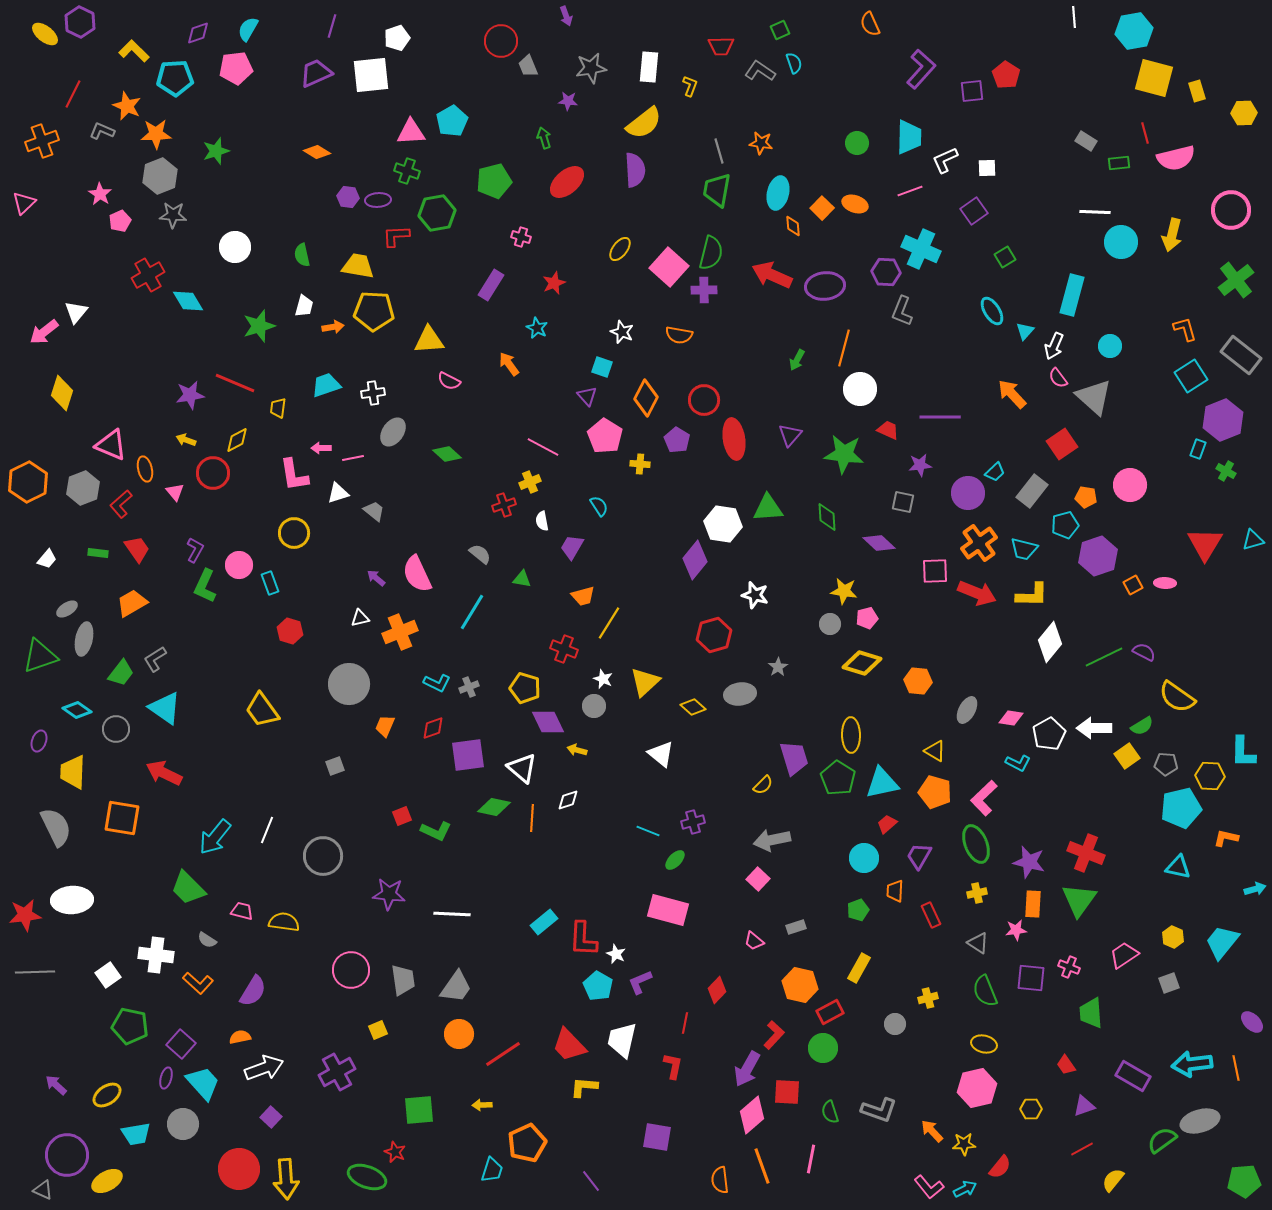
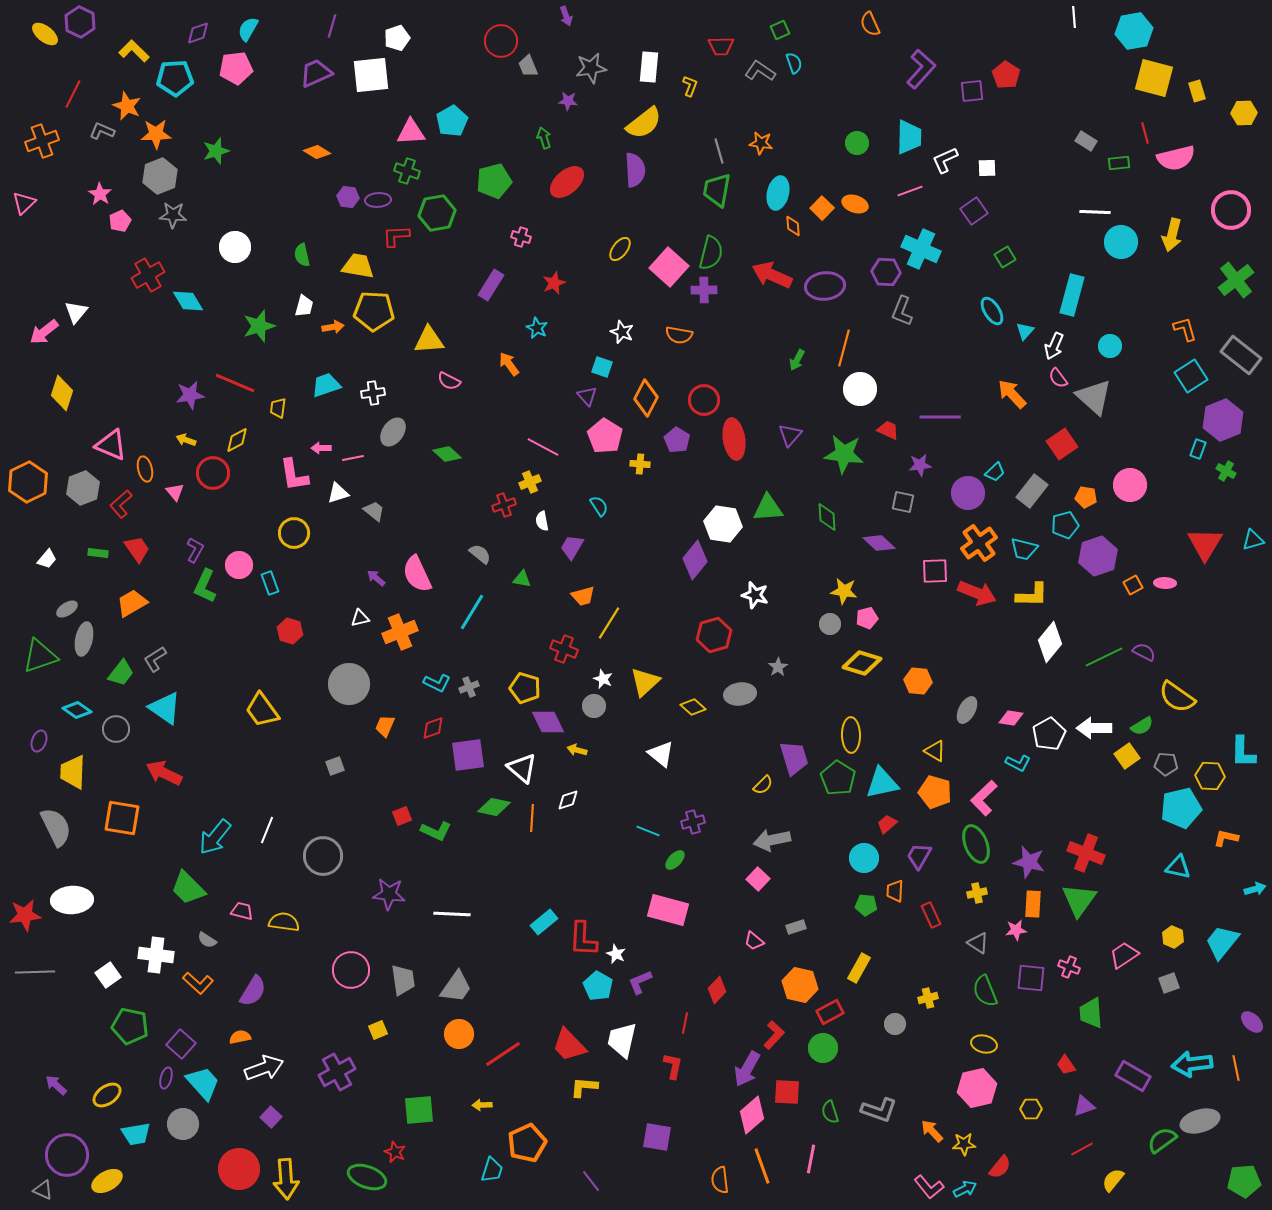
green pentagon at (858, 910): moved 8 px right, 5 px up; rotated 25 degrees clockwise
